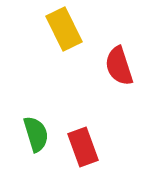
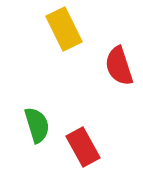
green semicircle: moved 1 px right, 9 px up
red rectangle: rotated 9 degrees counterclockwise
